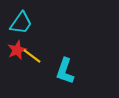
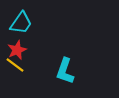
yellow line: moved 17 px left, 9 px down
